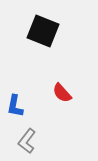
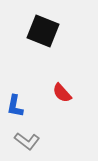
gray L-shape: rotated 90 degrees counterclockwise
